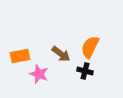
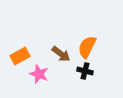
orange semicircle: moved 3 px left
orange rectangle: rotated 18 degrees counterclockwise
